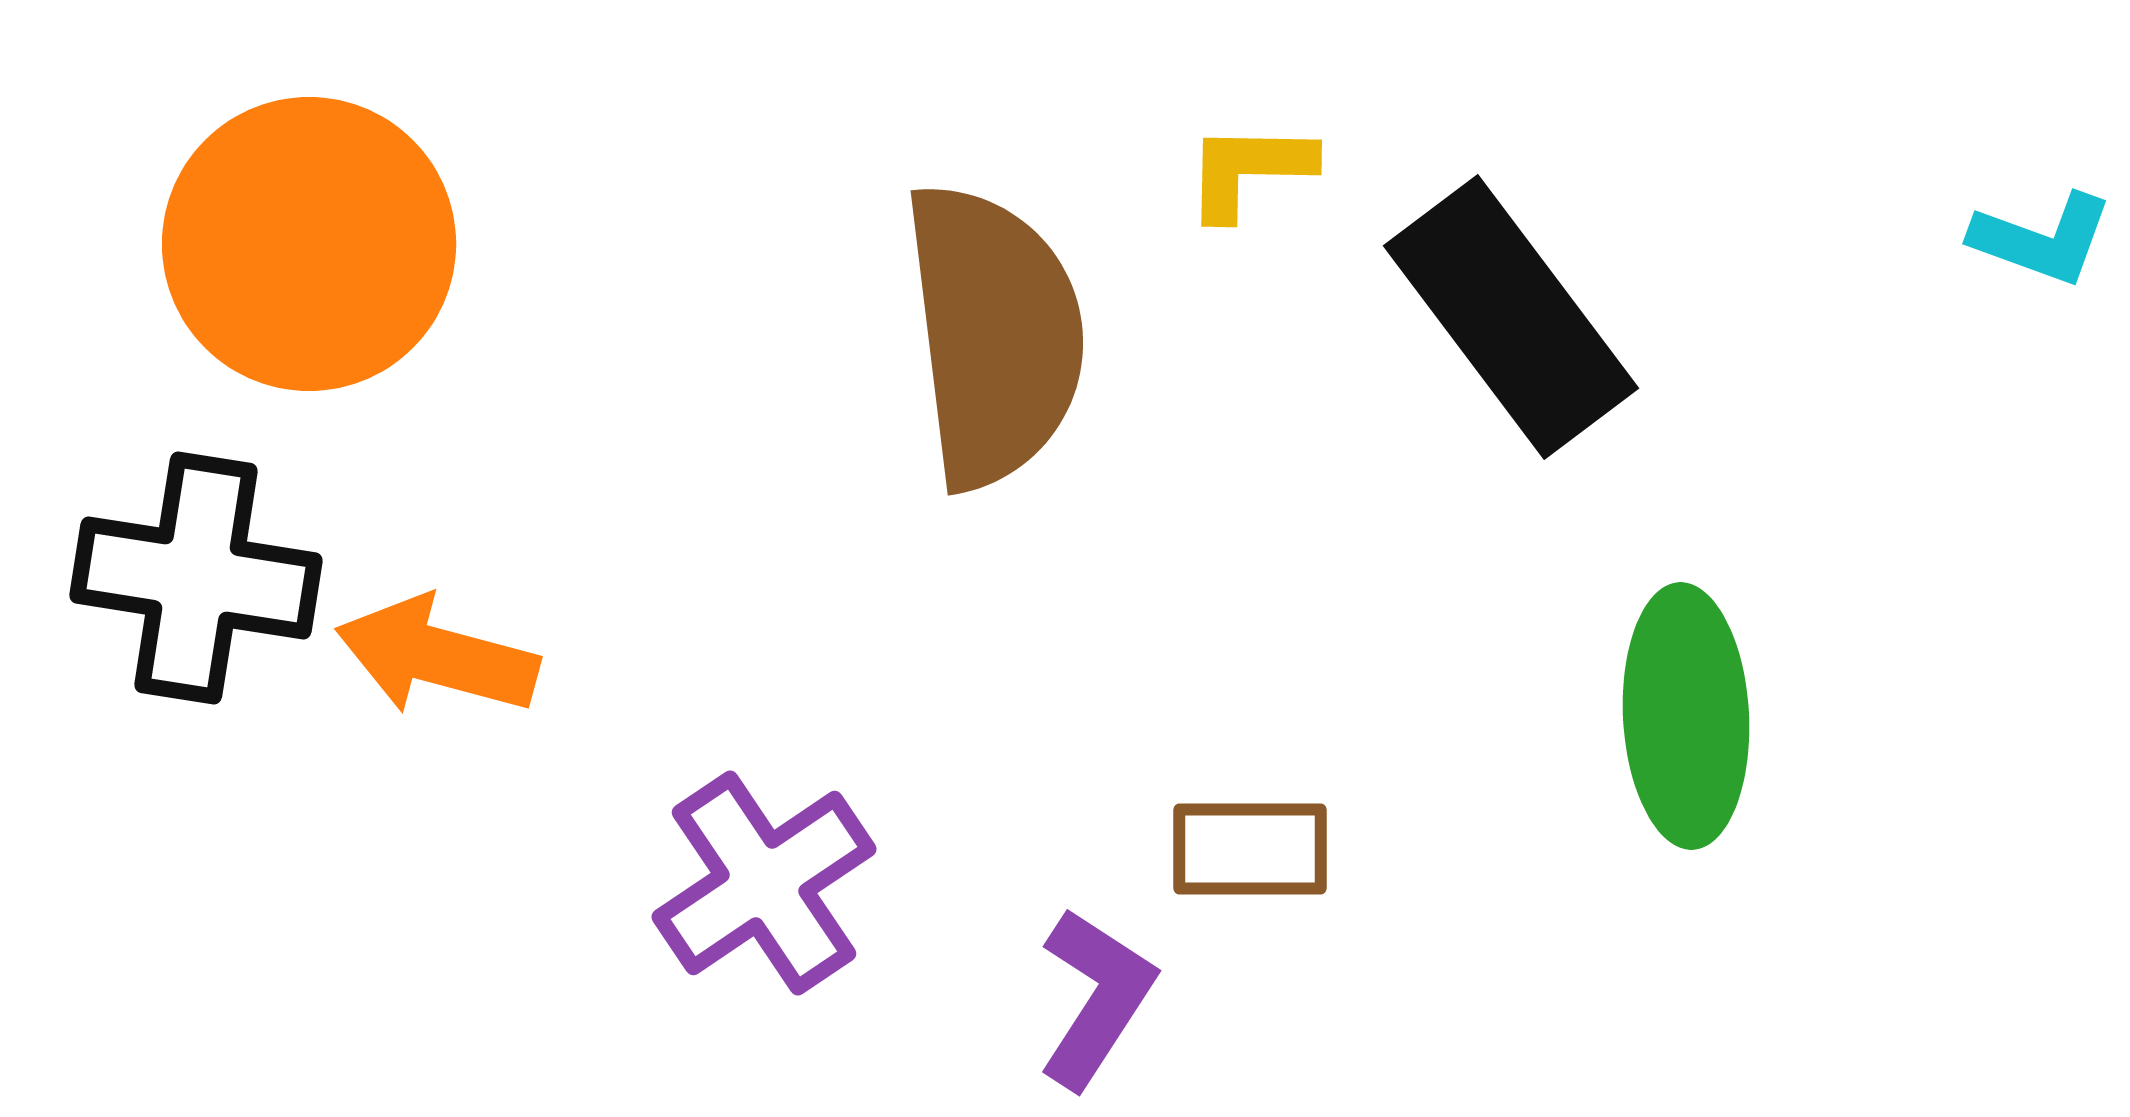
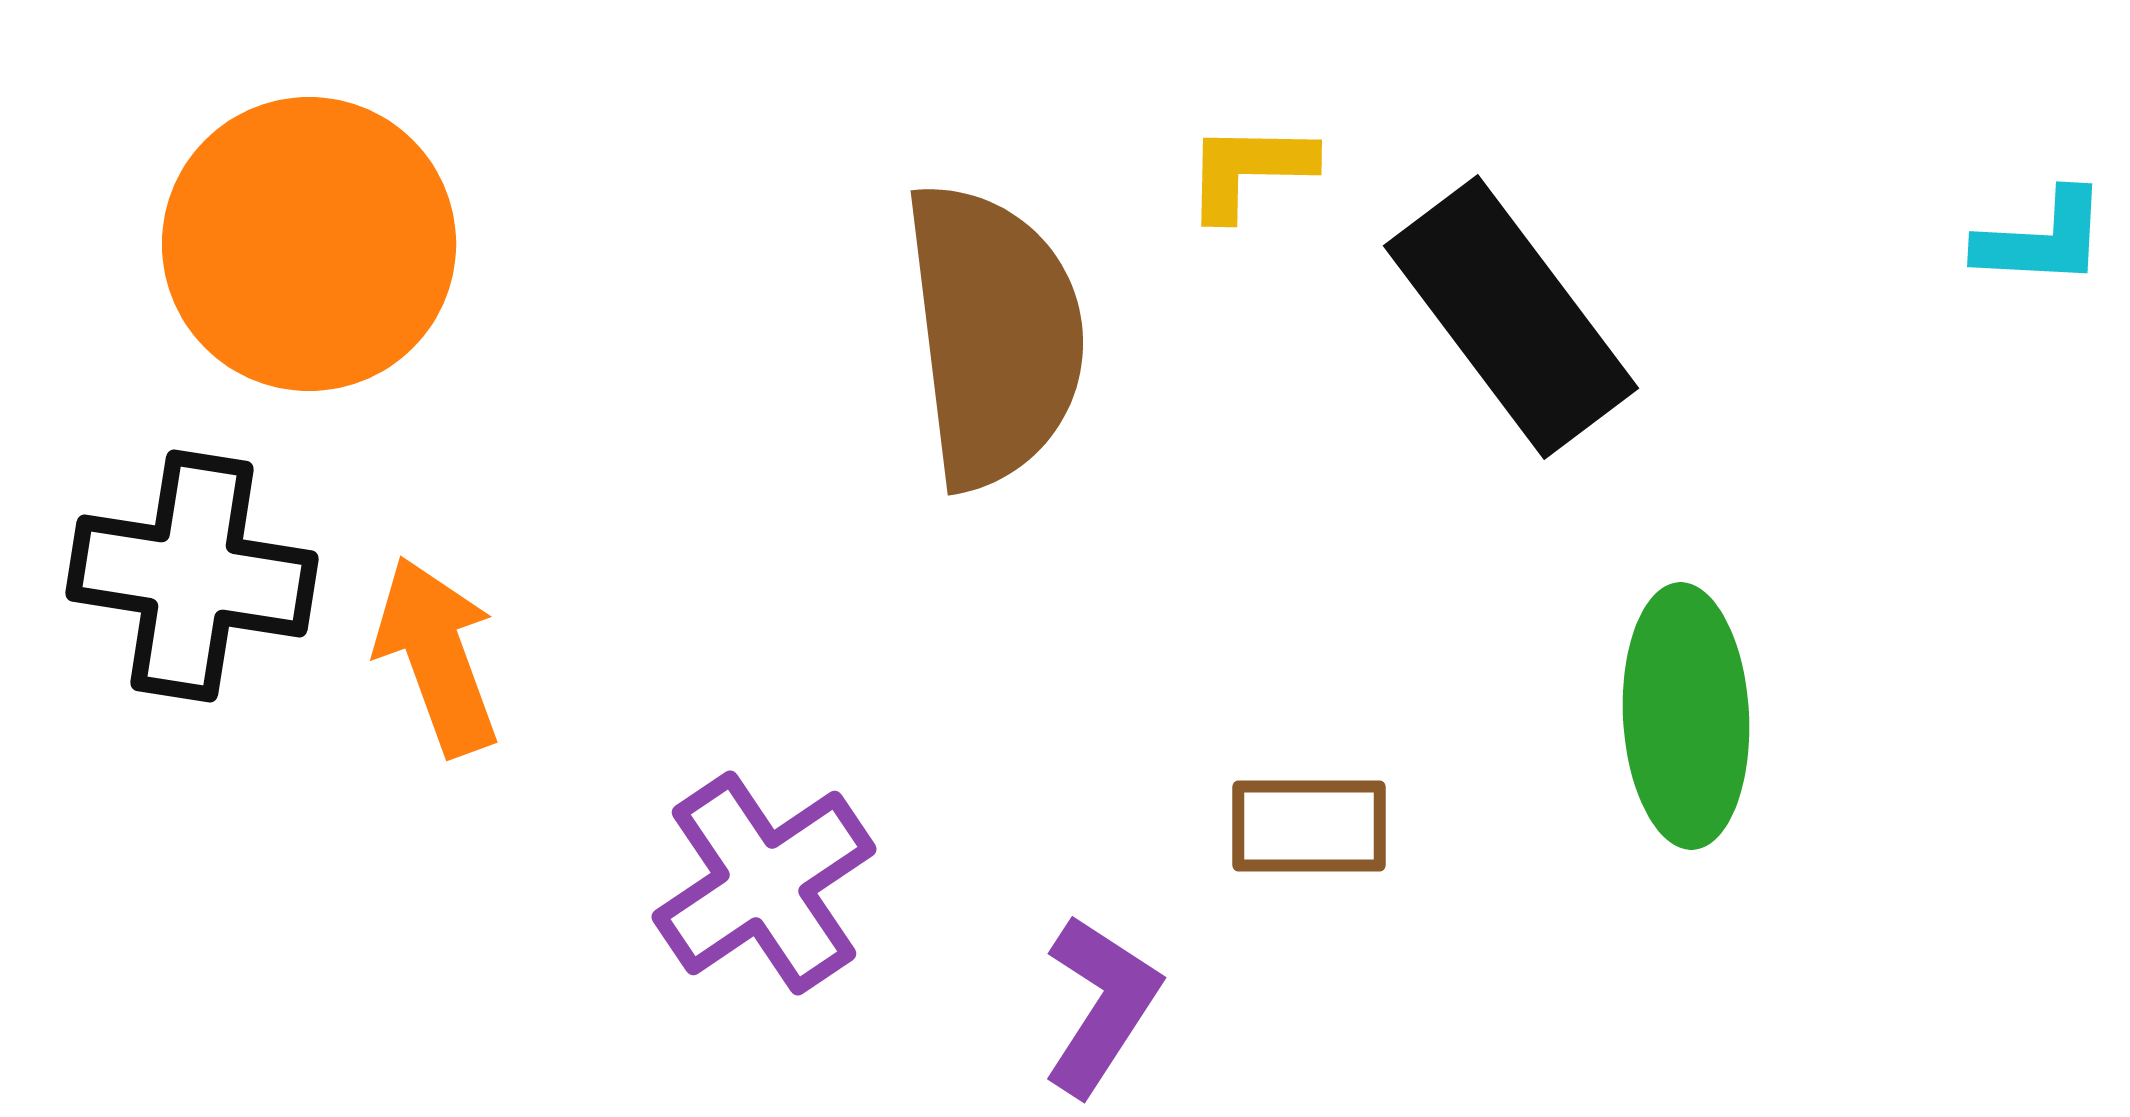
cyan L-shape: rotated 17 degrees counterclockwise
black cross: moved 4 px left, 2 px up
orange arrow: rotated 55 degrees clockwise
brown rectangle: moved 59 px right, 23 px up
purple L-shape: moved 5 px right, 7 px down
